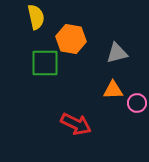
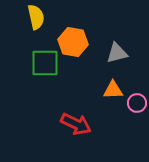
orange hexagon: moved 2 px right, 3 px down
